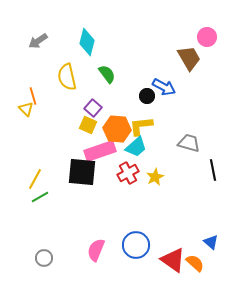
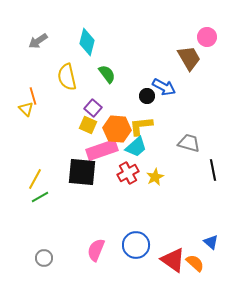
pink rectangle: moved 2 px right, 1 px up
